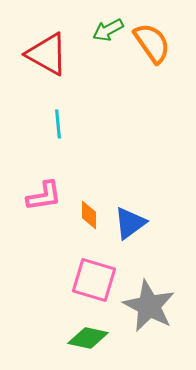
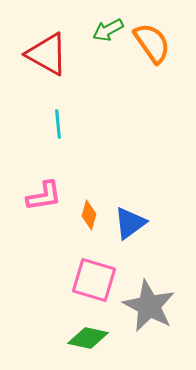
orange diamond: rotated 16 degrees clockwise
